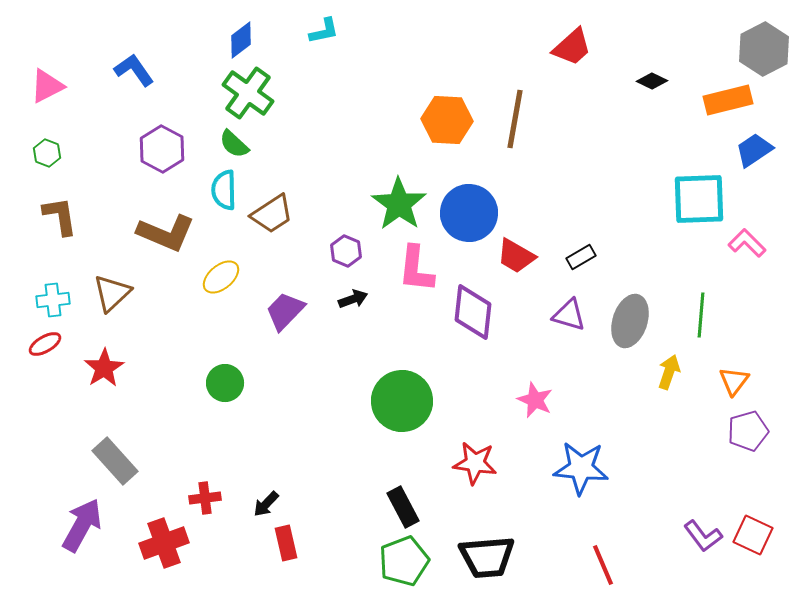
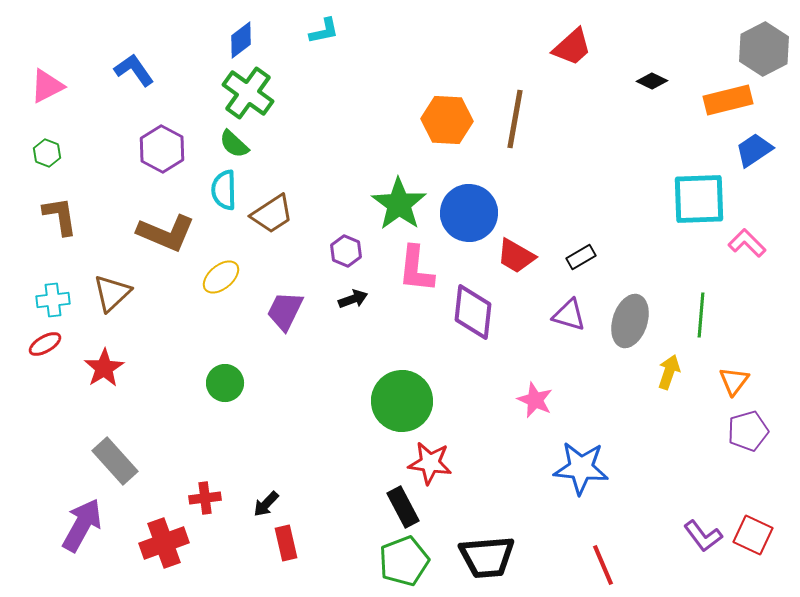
purple trapezoid at (285, 311): rotated 18 degrees counterclockwise
red star at (475, 463): moved 45 px left
